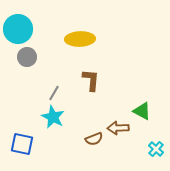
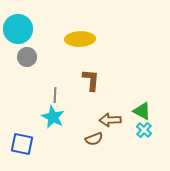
gray line: moved 1 px right, 2 px down; rotated 28 degrees counterclockwise
brown arrow: moved 8 px left, 8 px up
cyan cross: moved 12 px left, 19 px up
